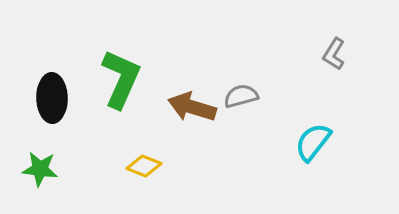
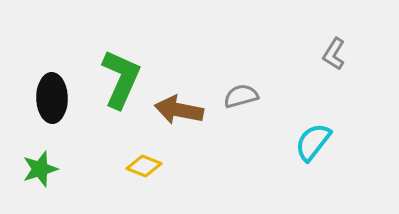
brown arrow: moved 13 px left, 3 px down; rotated 6 degrees counterclockwise
green star: rotated 24 degrees counterclockwise
